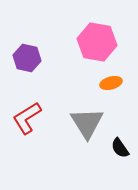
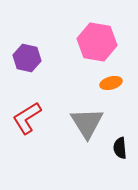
black semicircle: rotated 30 degrees clockwise
